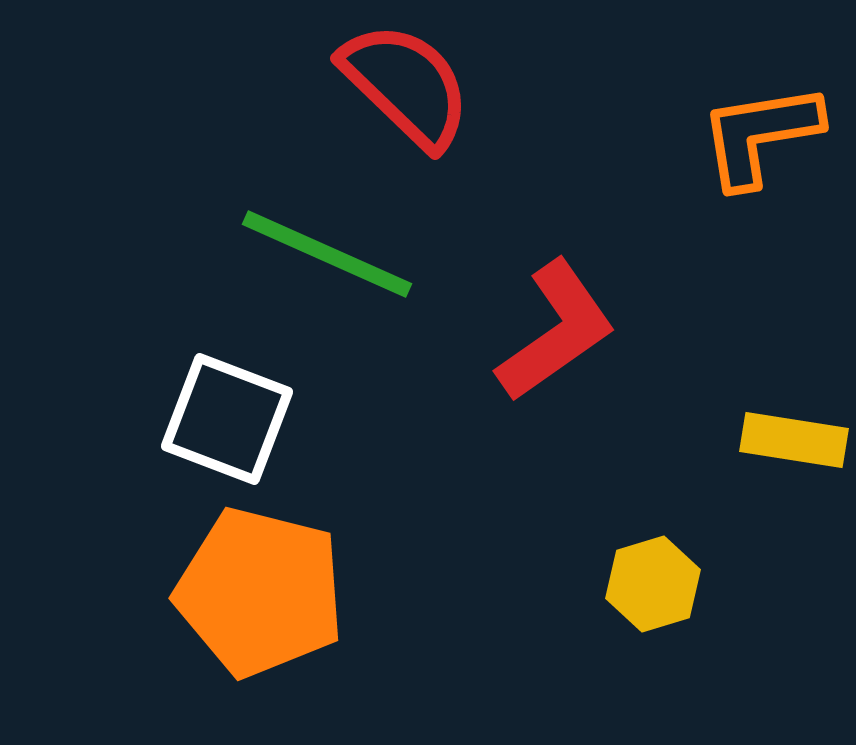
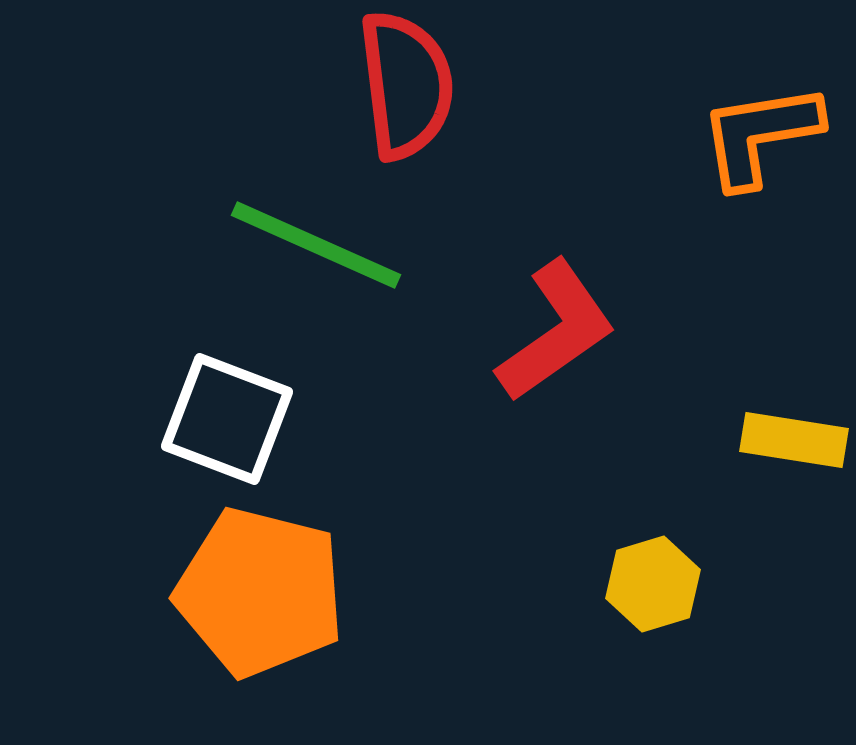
red semicircle: rotated 39 degrees clockwise
green line: moved 11 px left, 9 px up
